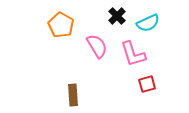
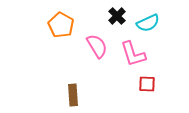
red square: rotated 18 degrees clockwise
